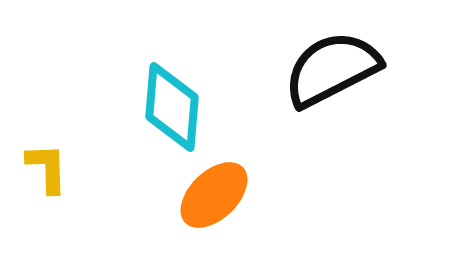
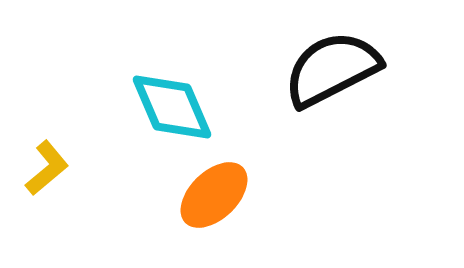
cyan diamond: rotated 28 degrees counterclockwise
yellow L-shape: rotated 52 degrees clockwise
